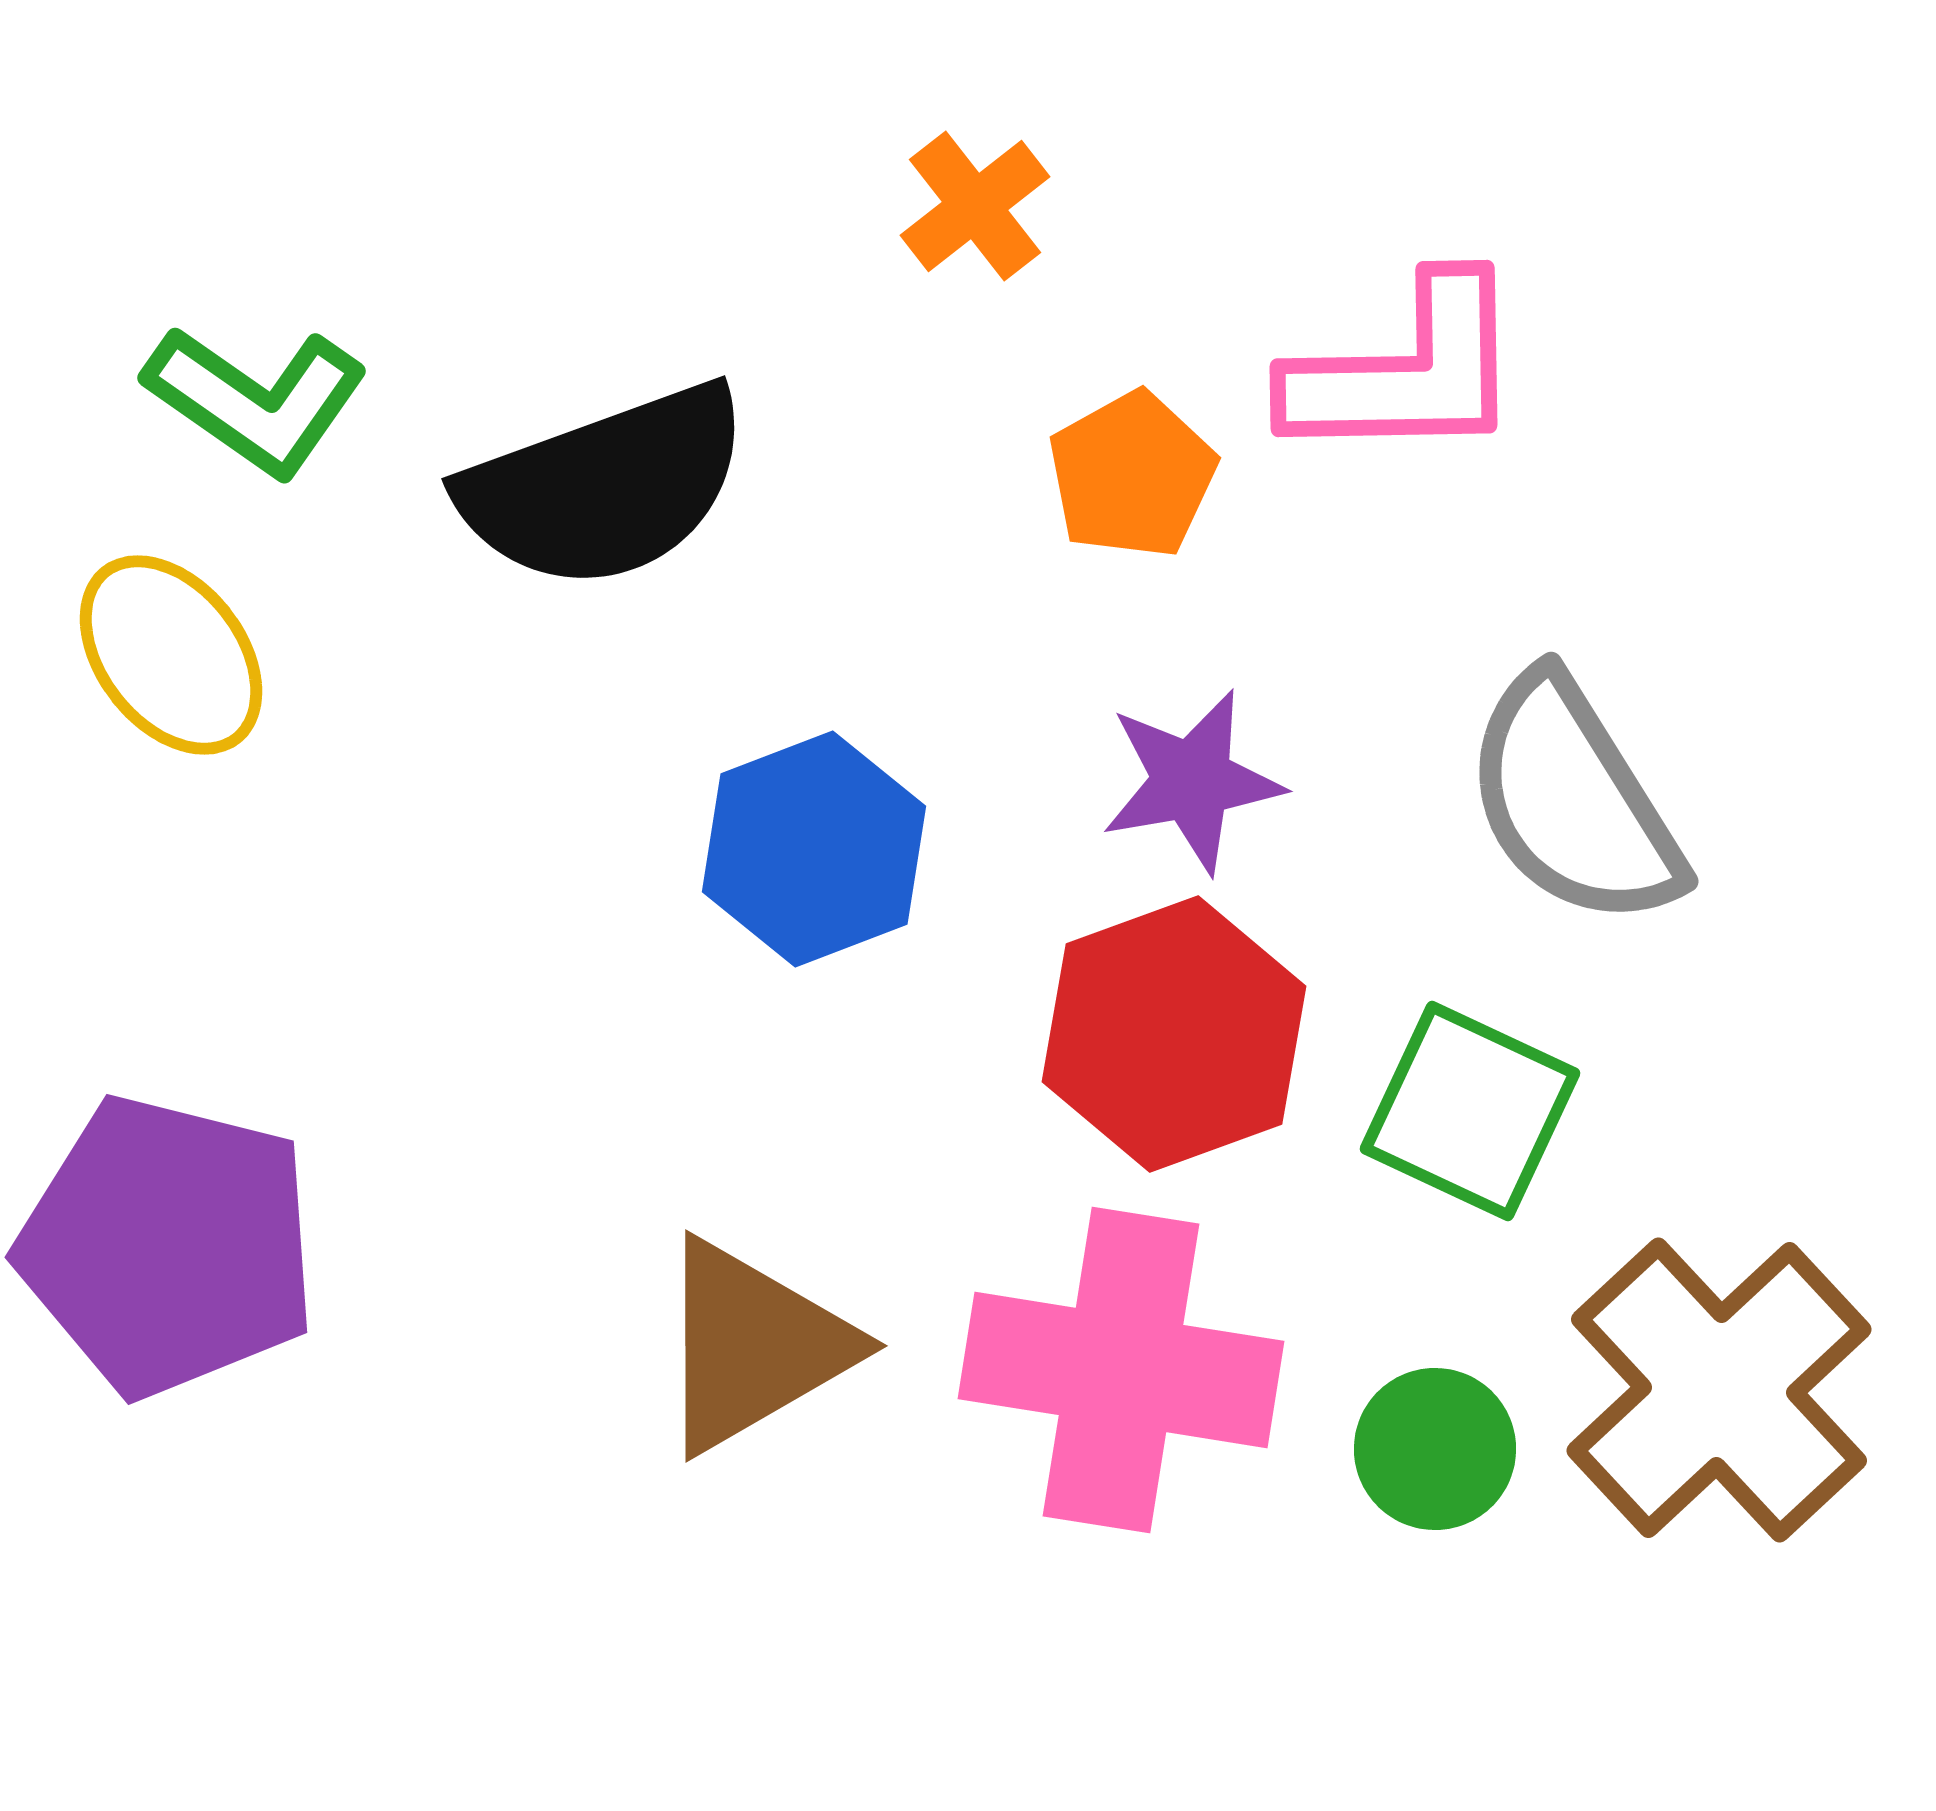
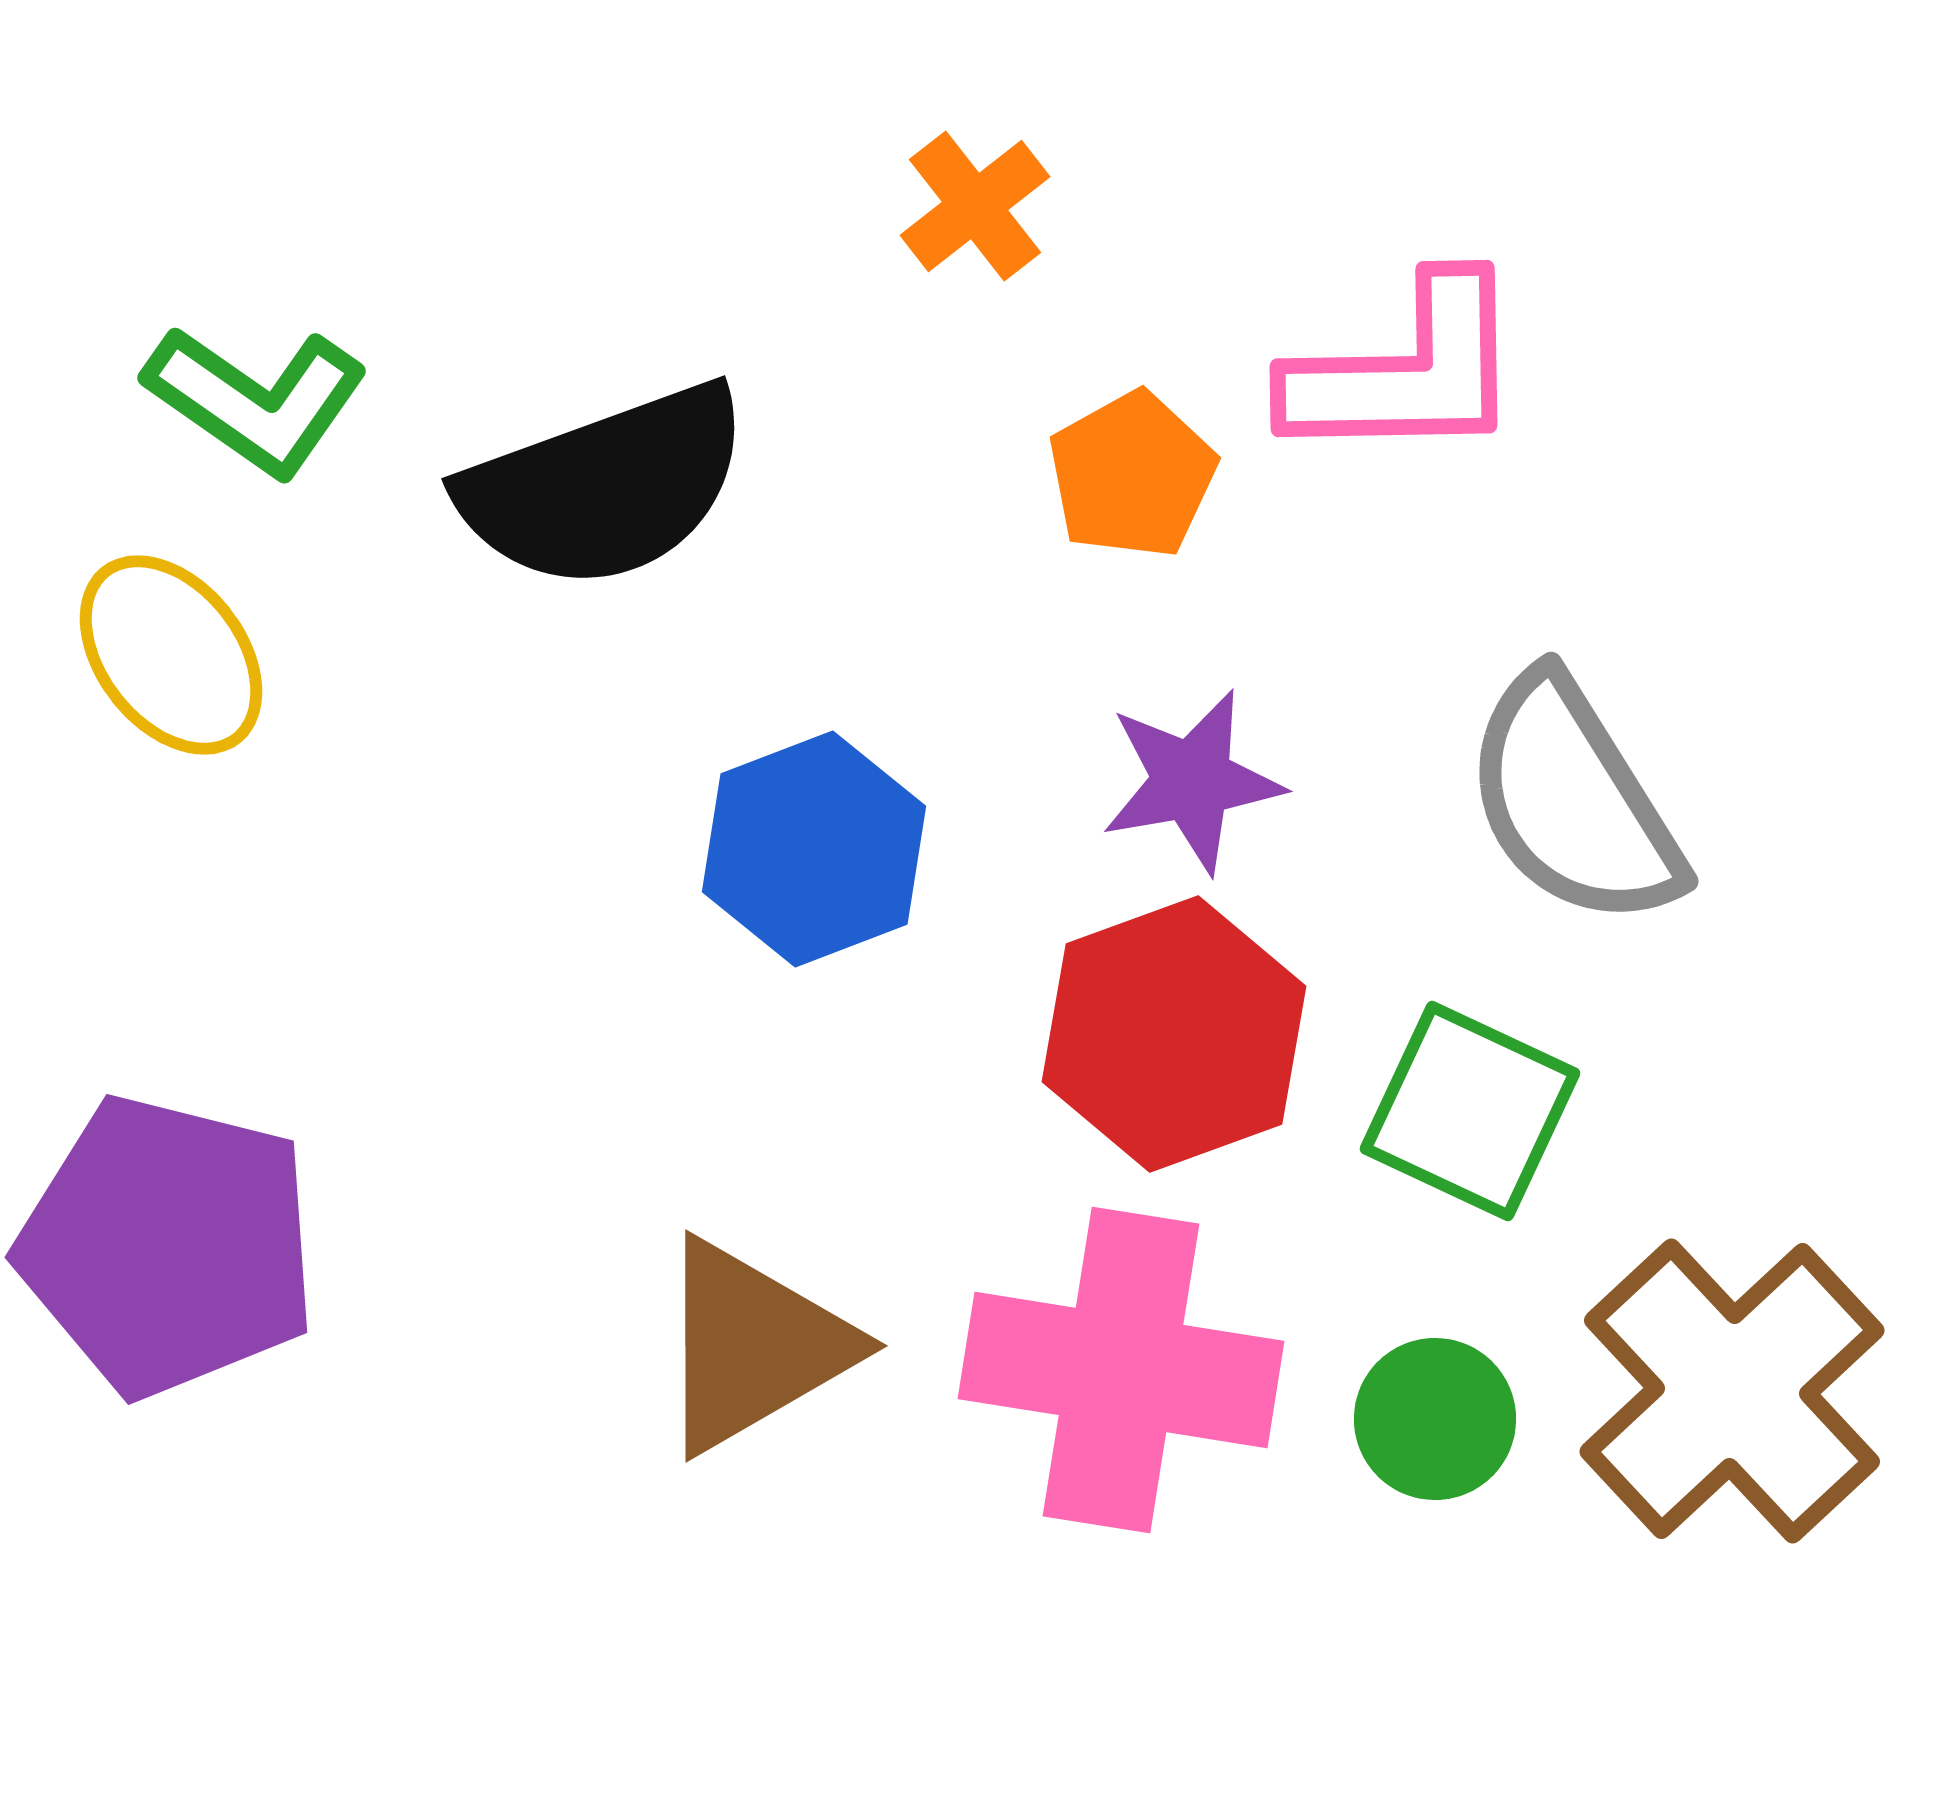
brown cross: moved 13 px right, 1 px down
green circle: moved 30 px up
